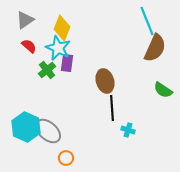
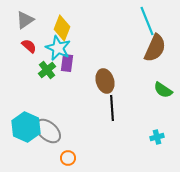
cyan cross: moved 29 px right, 7 px down; rotated 32 degrees counterclockwise
orange circle: moved 2 px right
